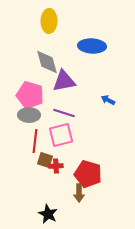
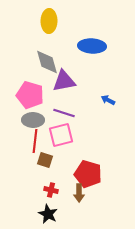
gray ellipse: moved 4 px right, 5 px down
red cross: moved 5 px left, 24 px down; rotated 16 degrees clockwise
